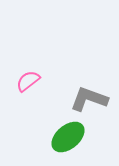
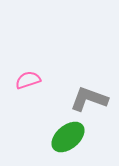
pink semicircle: moved 1 px up; rotated 20 degrees clockwise
